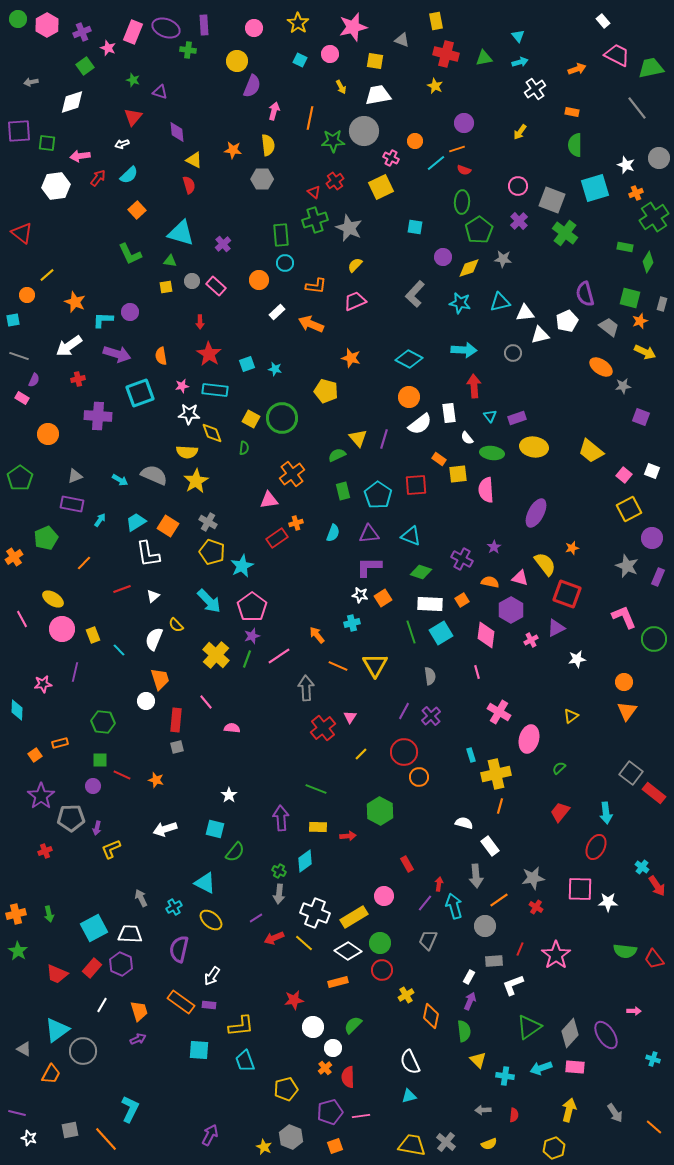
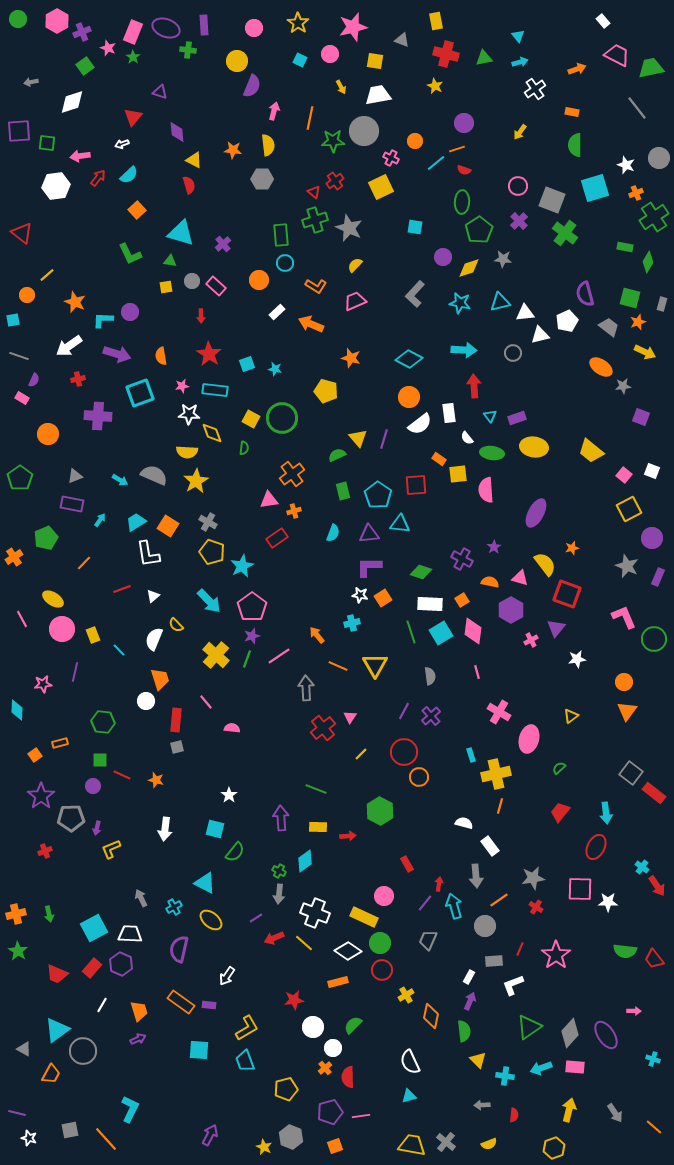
pink hexagon at (47, 25): moved 10 px right, 4 px up
green star at (133, 80): moved 23 px up; rotated 16 degrees clockwise
orange L-shape at (316, 286): rotated 25 degrees clockwise
orange star at (640, 321): moved 2 px left, 1 px down
red arrow at (200, 322): moved 1 px right, 6 px up
orange cross at (296, 523): moved 2 px left, 12 px up
cyan triangle at (411, 536): moved 11 px left, 12 px up; rotated 15 degrees counterclockwise
purple triangle at (556, 628): rotated 24 degrees counterclockwise
pink diamond at (486, 635): moved 13 px left, 4 px up
white arrow at (165, 829): rotated 65 degrees counterclockwise
yellow rectangle at (354, 917): moved 10 px right; rotated 56 degrees clockwise
white arrow at (212, 976): moved 15 px right
yellow L-shape at (241, 1026): moved 6 px right, 2 px down; rotated 24 degrees counterclockwise
gray arrow at (483, 1110): moved 1 px left, 5 px up
